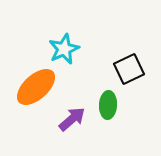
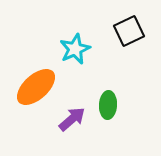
cyan star: moved 11 px right
black square: moved 38 px up
